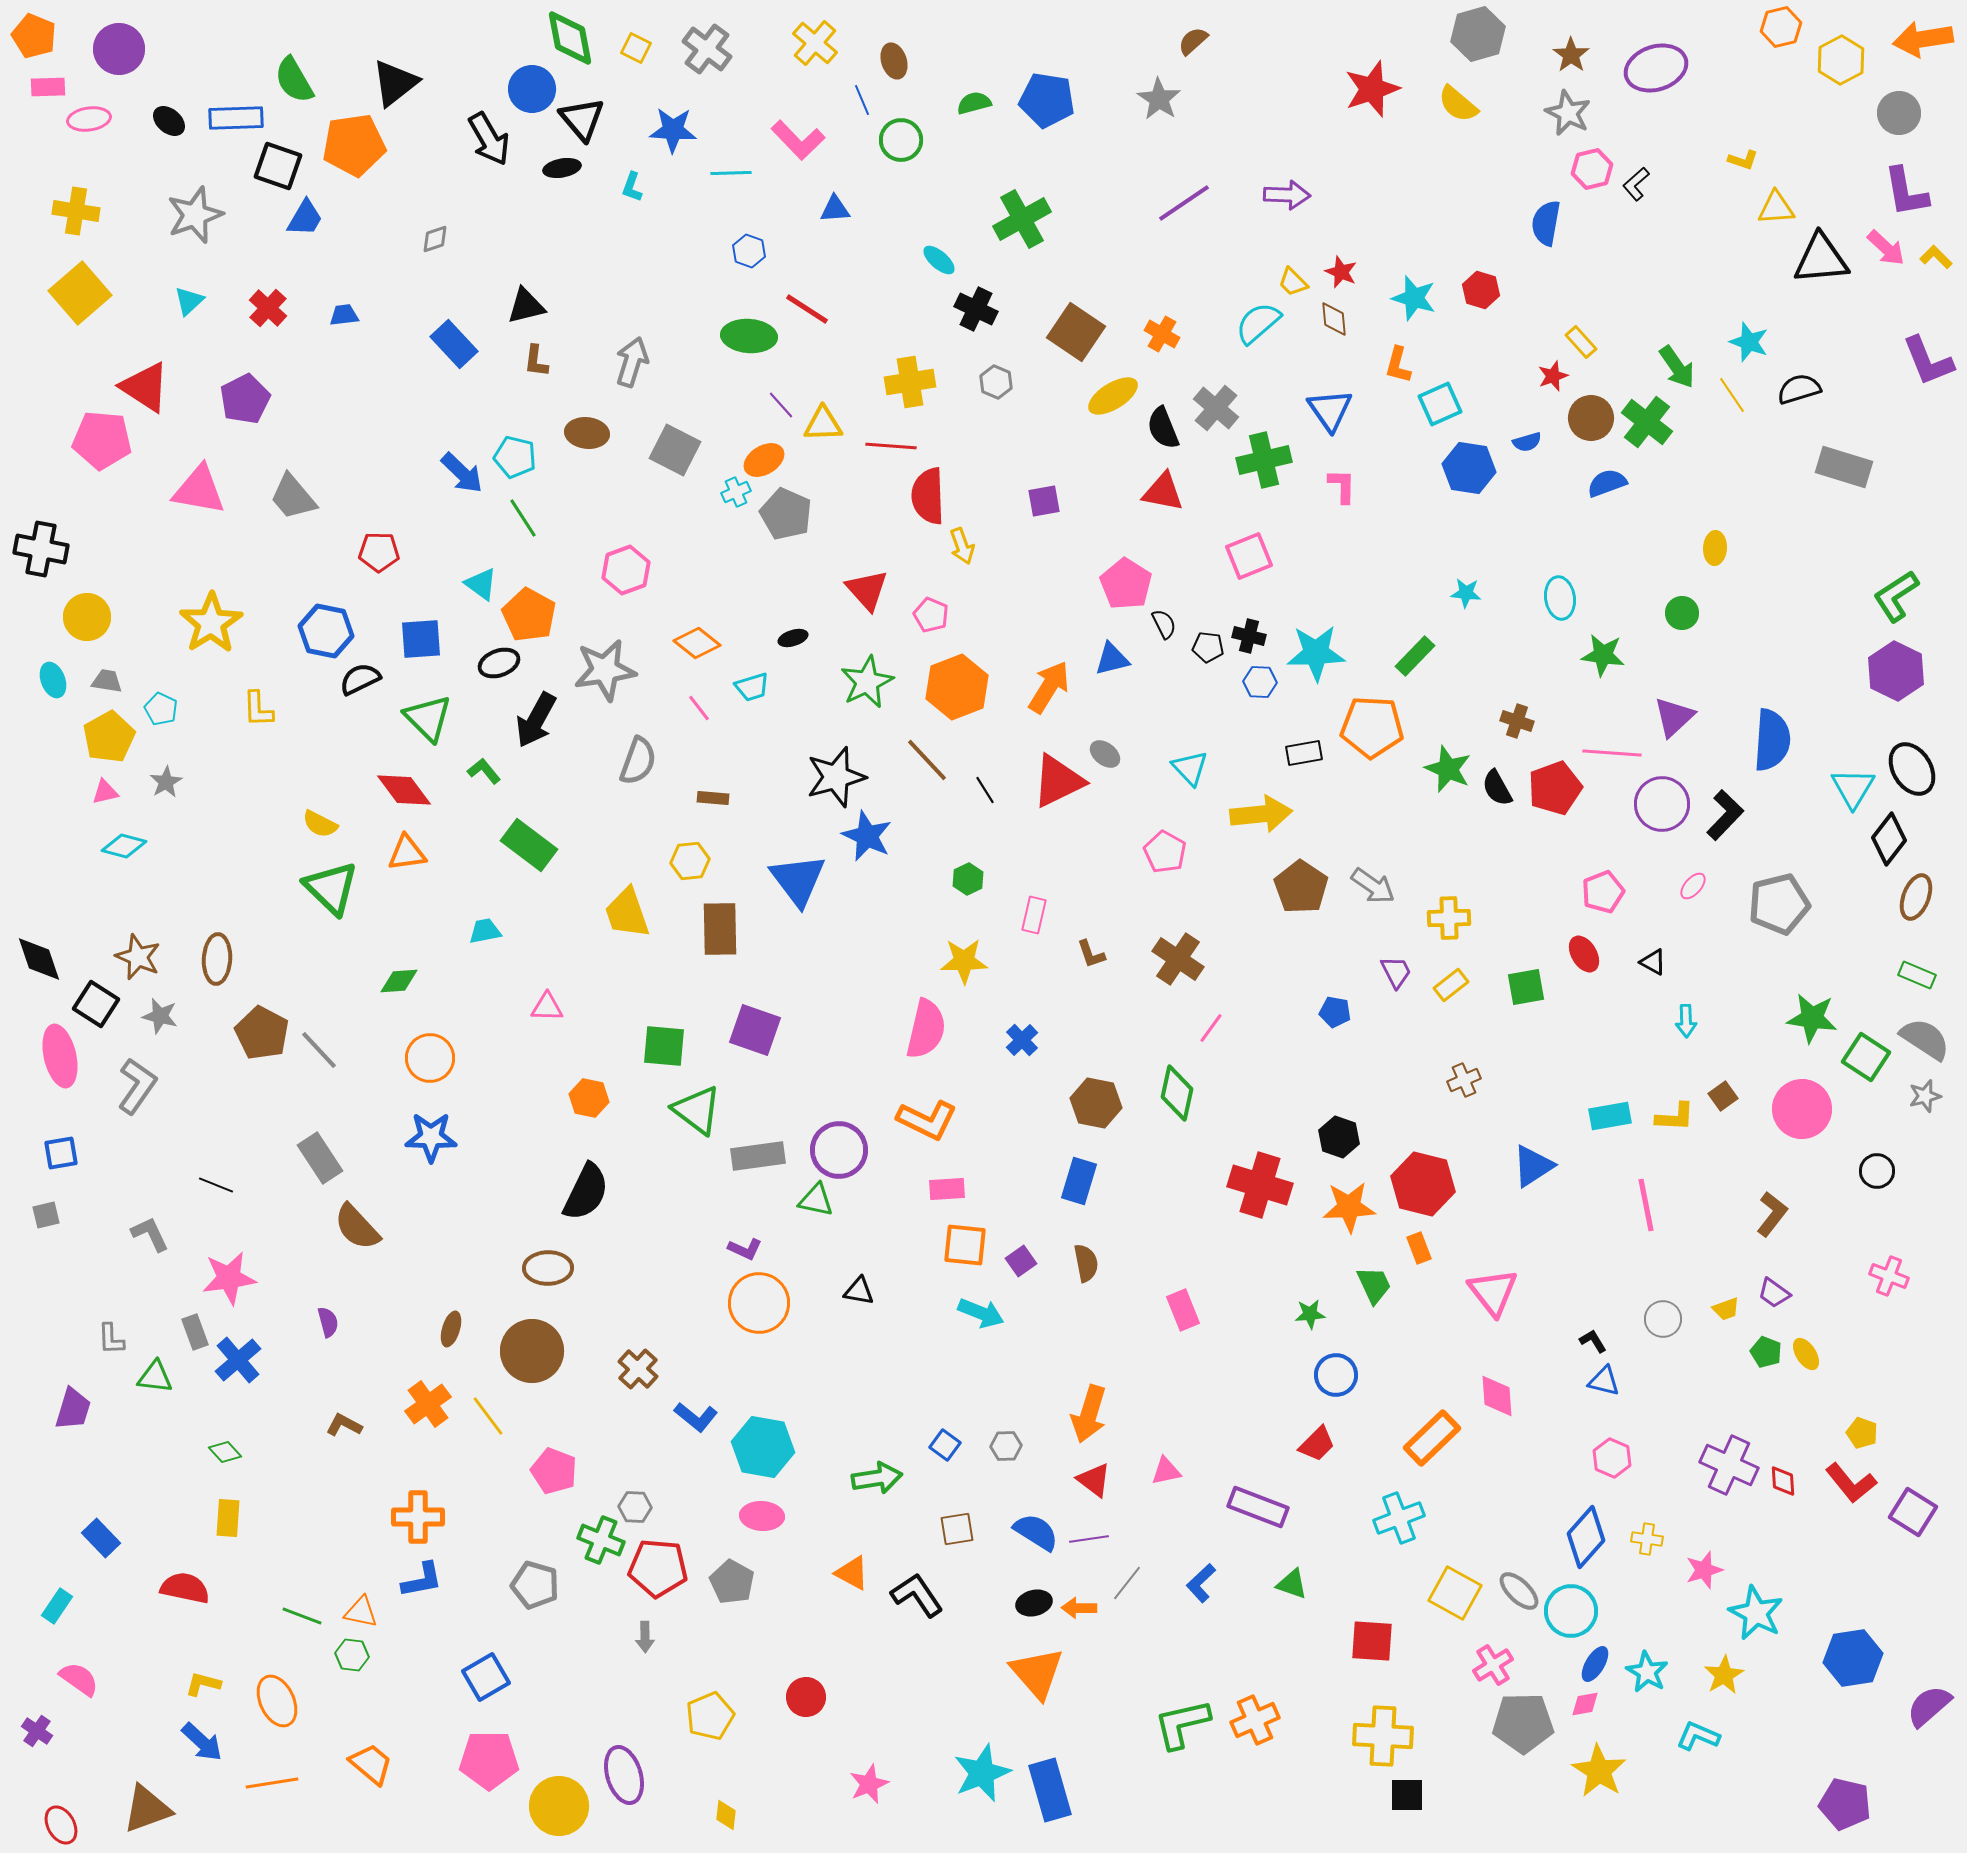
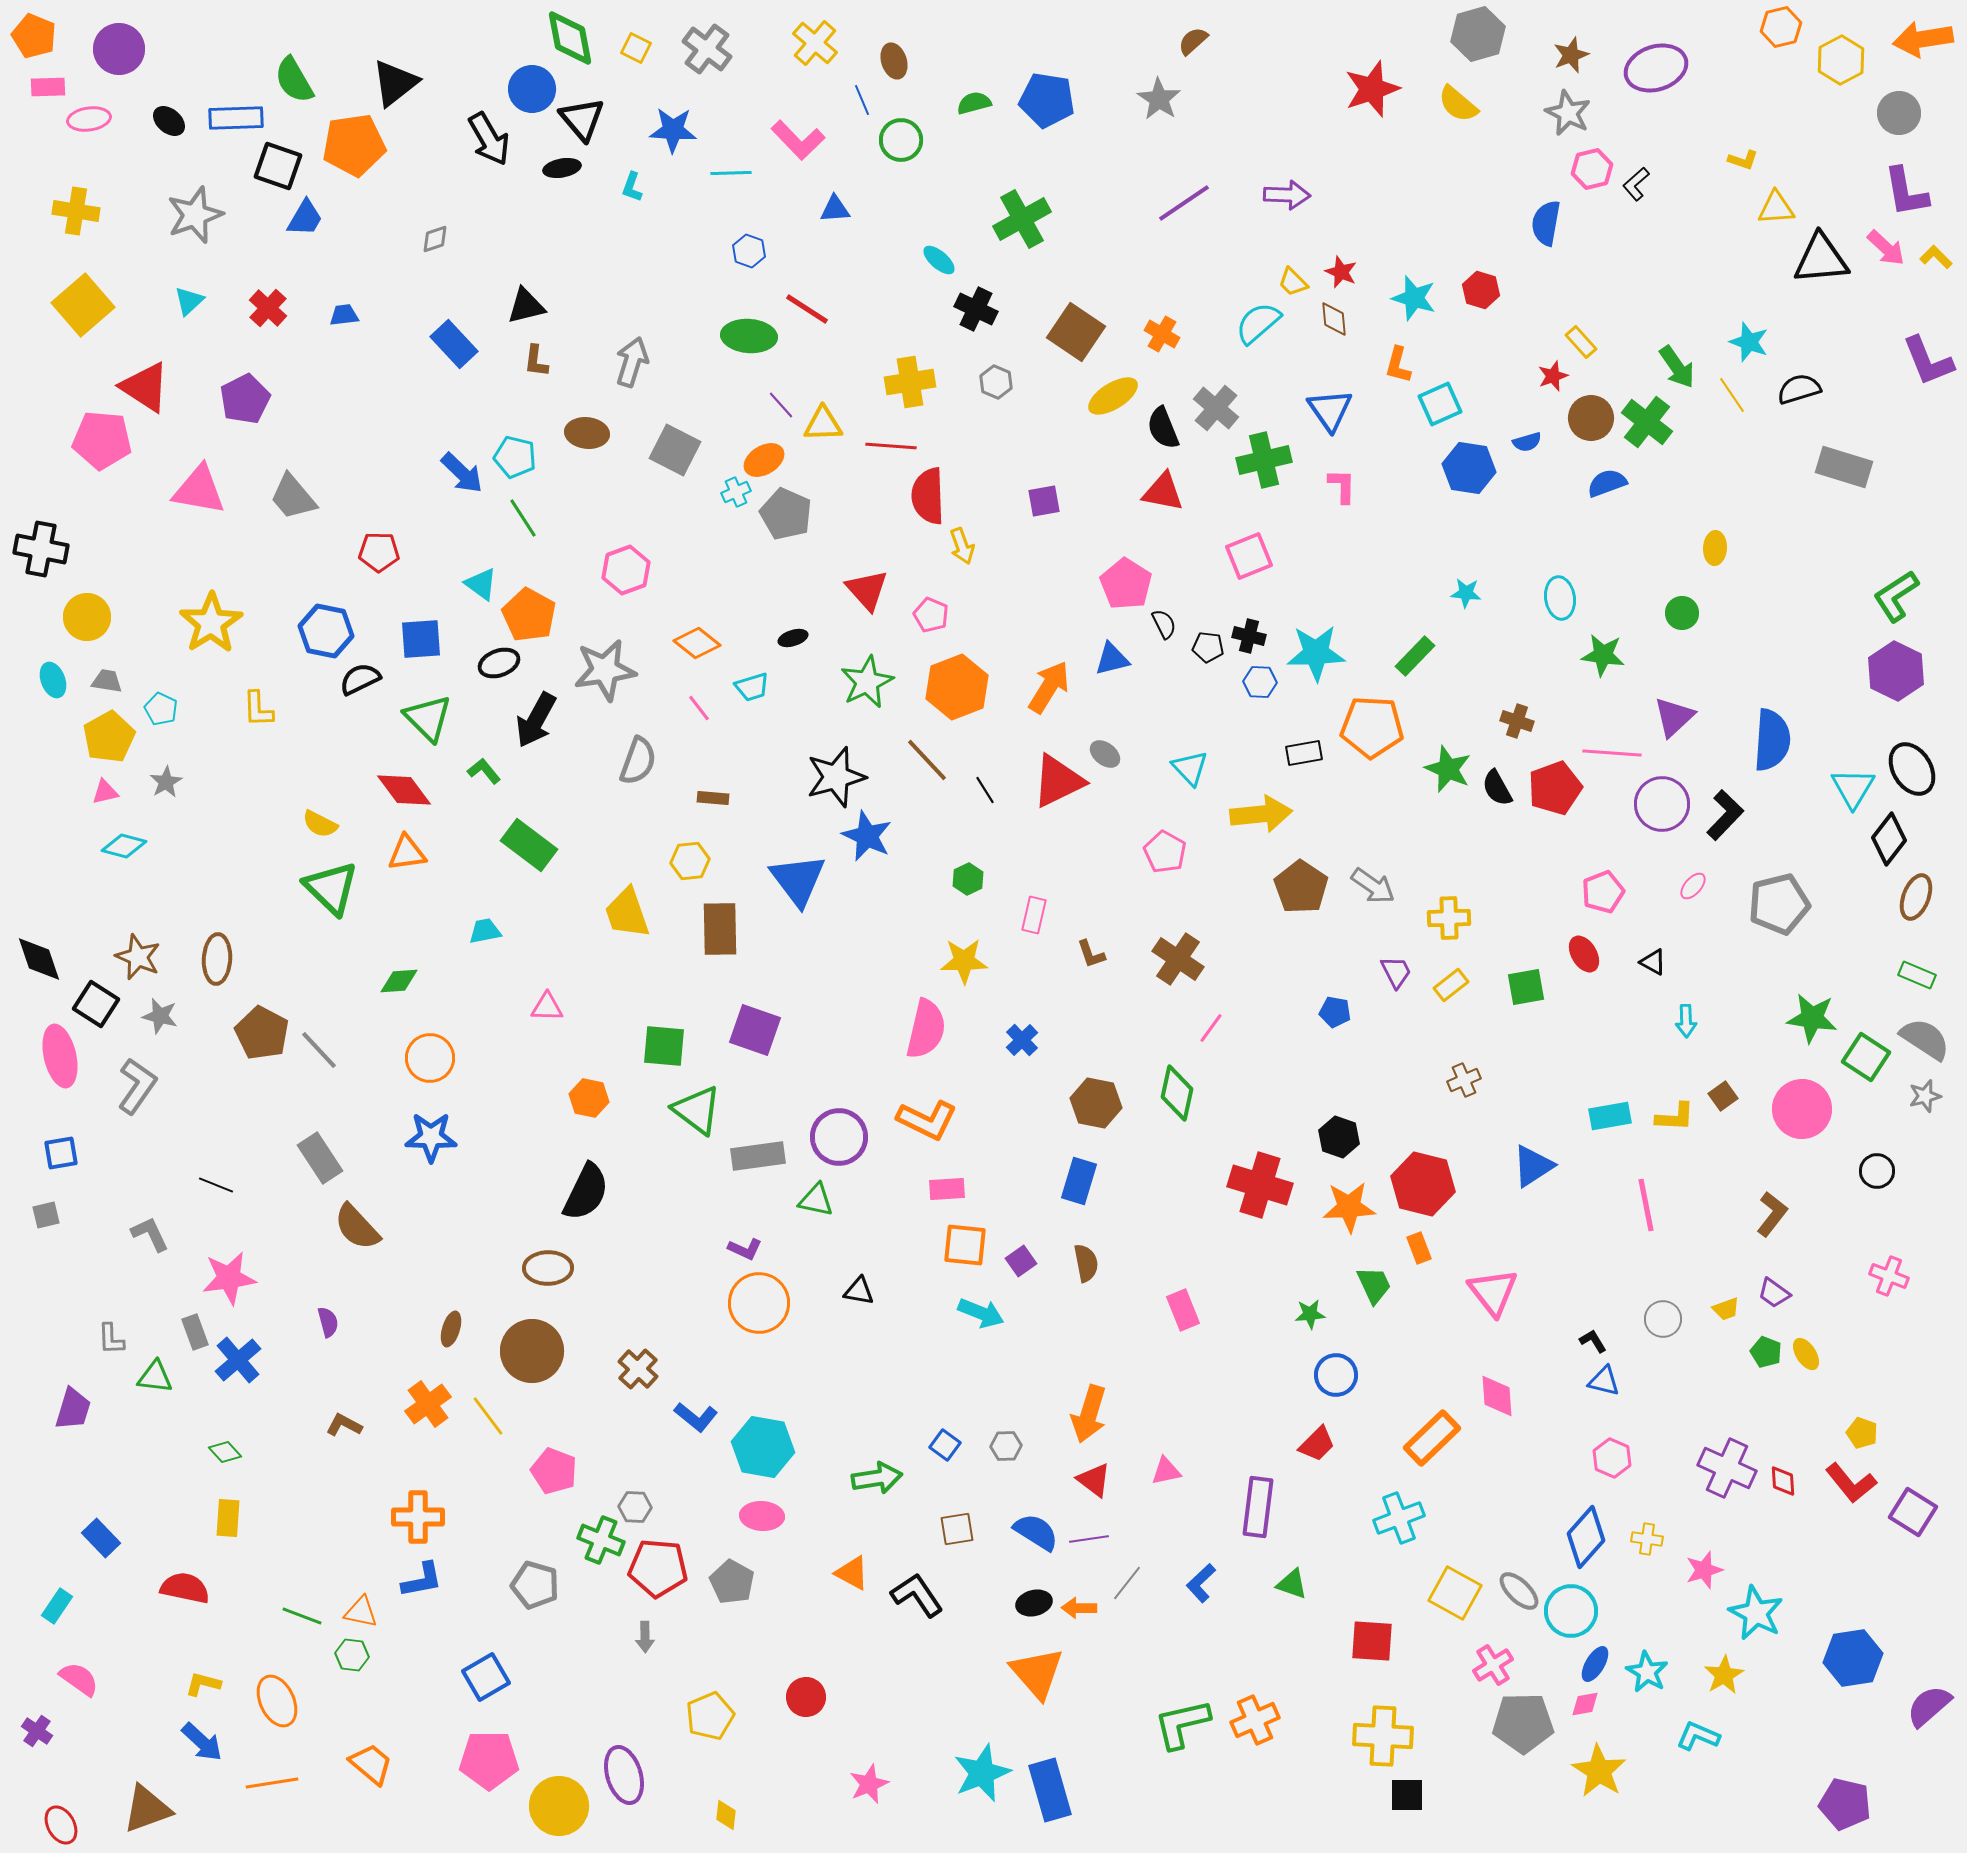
brown star at (1571, 55): rotated 15 degrees clockwise
yellow square at (80, 293): moved 3 px right, 12 px down
purple circle at (839, 1150): moved 13 px up
purple cross at (1729, 1465): moved 2 px left, 3 px down
purple rectangle at (1258, 1507): rotated 76 degrees clockwise
